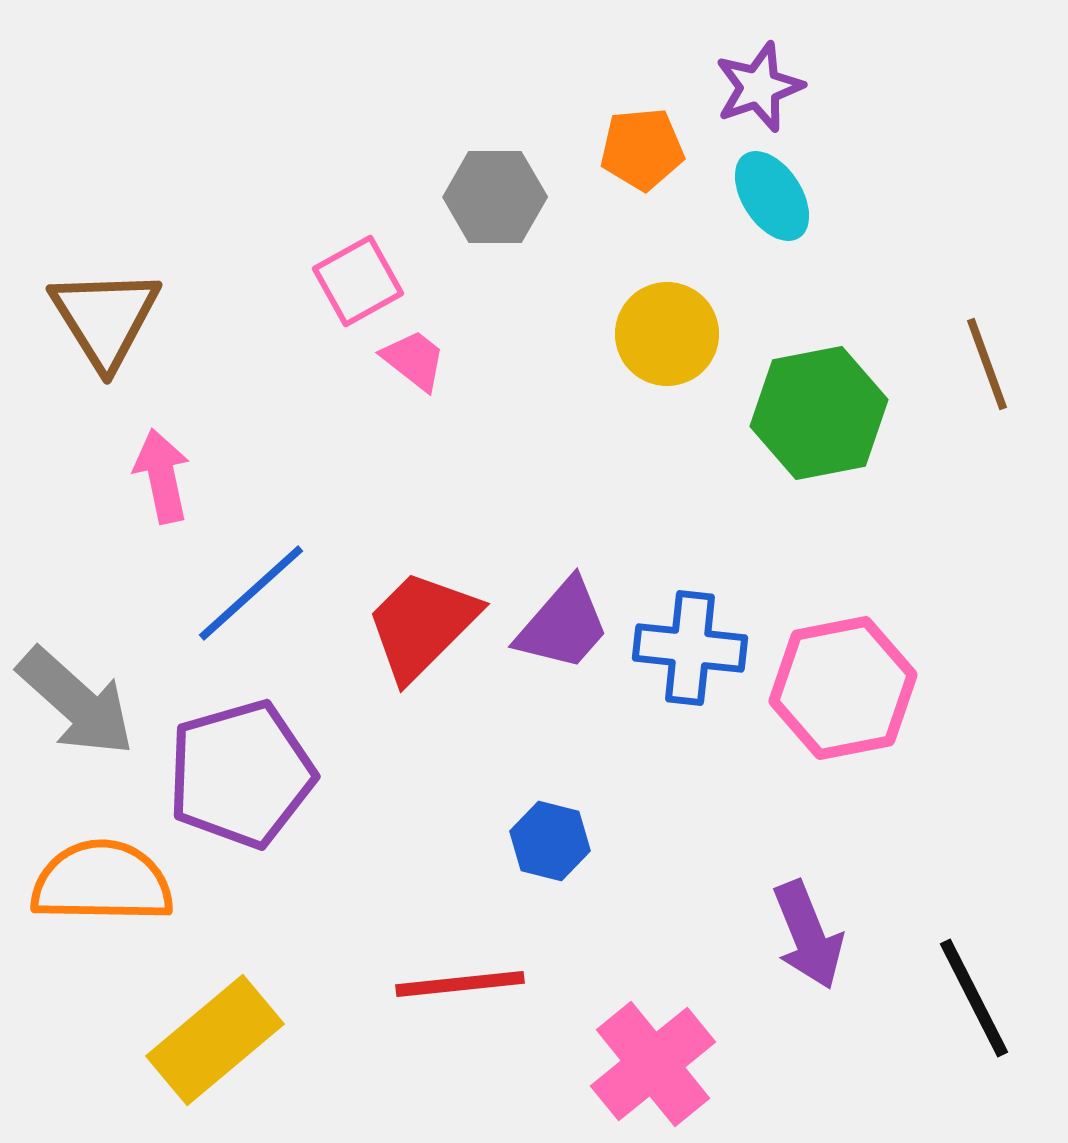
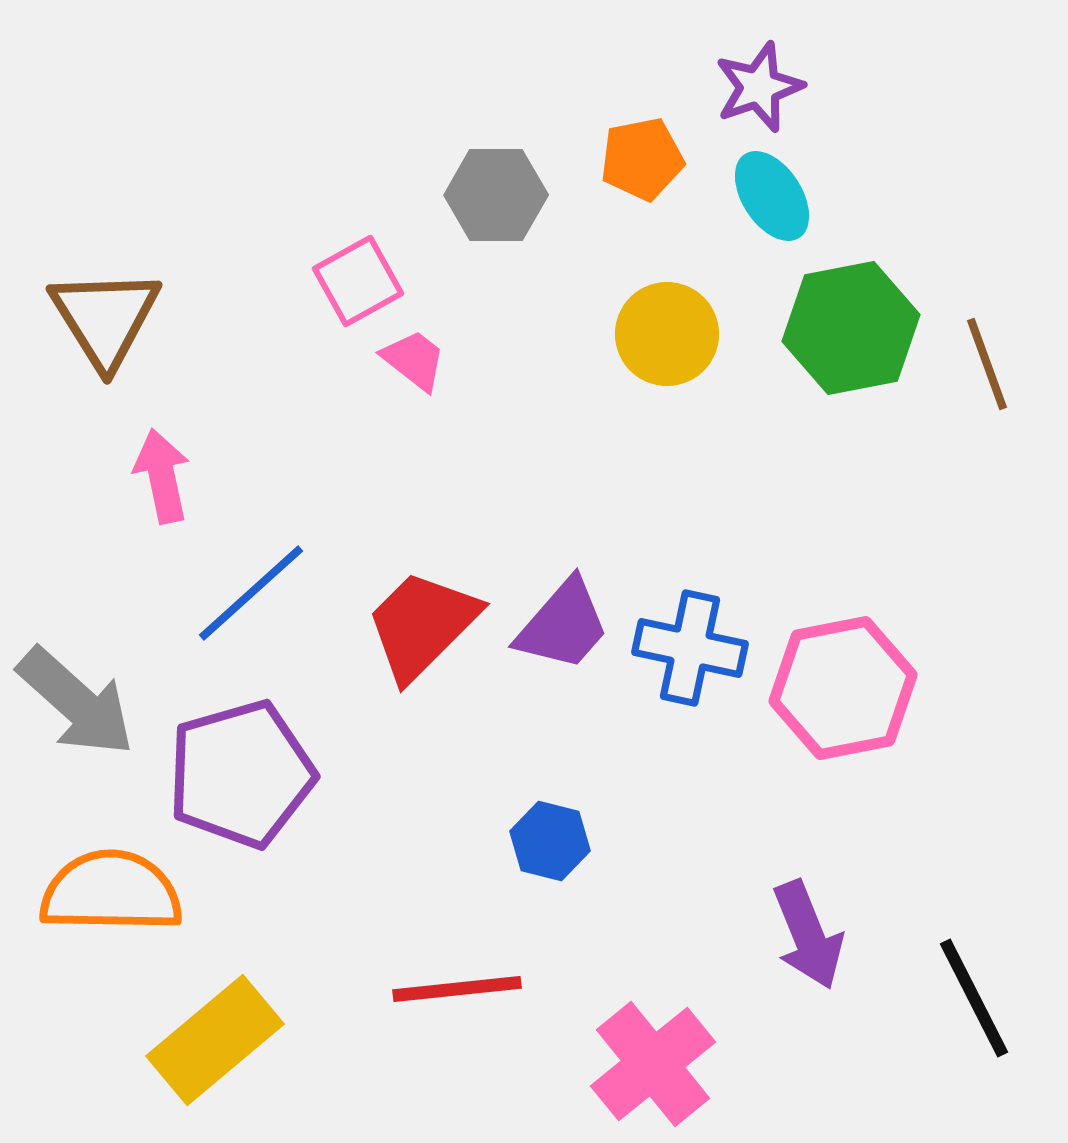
orange pentagon: moved 10 px down; rotated 6 degrees counterclockwise
gray hexagon: moved 1 px right, 2 px up
green hexagon: moved 32 px right, 85 px up
blue cross: rotated 6 degrees clockwise
orange semicircle: moved 9 px right, 10 px down
red line: moved 3 px left, 5 px down
